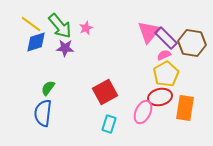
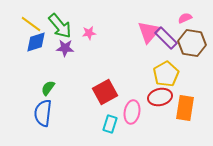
pink star: moved 3 px right, 5 px down; rotated 16 degrees clockwise
pink semicircle: moved 21 px right, 37 px up
pink ellipse: moved 11 px left; rotated 15 degrees counterclockwise
cyan rectangle: moved 1 px right
